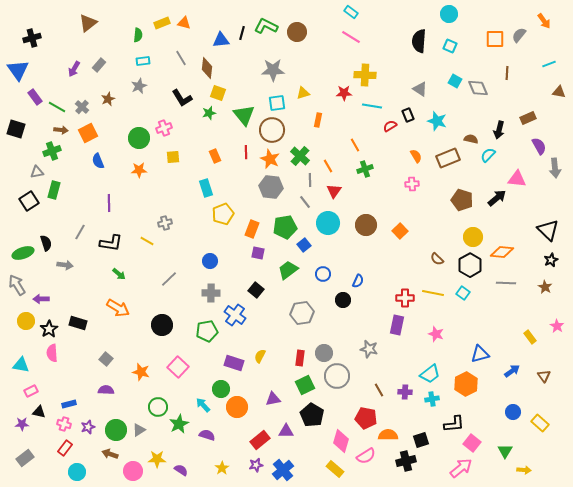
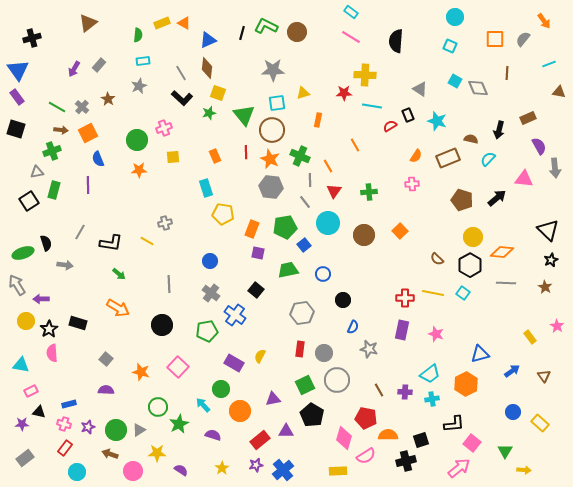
cyan circle at (449, 14): moved 6 px right, 3 px down
orange triangle at (184, 23): rotated 16 degrees clockwise
gray semicircle at (519, 35): moved 4 px right, 4 px down
blue triangle at (221, 40): moved 13 px left; rotated 18 degrees counterclockwise
black semicircle at (419, 41): moved 23 px left
gray line at (181, 58): moved 15 px down
purple rectangle at (35, 97): moved 18 px left
black L-shape at (182, 98): rotated 15 degrees counterclockwise
brown star at (108, 99): rotated 16 degrees counterclockwise
green circle at (139, 138): moved 2 px left, 2 px down
cyan semicircle at (488, 155): moved 4 px down
green cross at (300, 156): rotated 18 degrees counterclockwise
orange semicircle at (416, 156): rotated 64 degrees clockwise
blue semicircle at (98, 161): moved 2 px up
green cross at (365, 169): moved 4 px right, 23 px down; rotated 14 degrees clockwise
pink triangle at (517, 179): moved 7 px right
purple line at (109, 203): moved 21 px left, 18 px up
yellow pentagon at (223, 214): rotated 30 degrees clockwise
brown circle at (366, 225): moved 2 px left, 10 px down
green trapezoid at (288, 270): rotated 25 degrees clockwise
gray line at (169, 279): moved 5 px down; rotated 48 degrees counterclockwise
blue semicircle at (358, 281): moved 5 px left, 46 px down
gray cross at (211, 293): rotated 36 degrees clockwise
purple rectangle at (397, 325): moved 5 px right, 5 px down
red rectangle at (300, 358): moved 9 px up
purple rectangle at (234, 363): rotated 12 degrees clockwise
gray circle at (337, 376): moved 4 px down
orange circle at (237, 407): moved 3 px right, 4 px down
purple semicircle at (207, 435): moved 6 px right
pink diamond at (341, 441): moved 3 px right, 3 px up
yellow star at (157, 459): moved 6 px up
pink arrow at (461, 468): moved 2 px left
yellow rectangle at (335, 469): moved 3 px right, 2 px down; rotated 42 degrees counterclockwise
